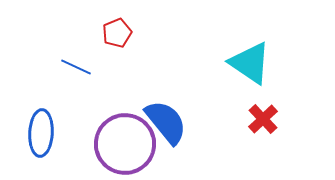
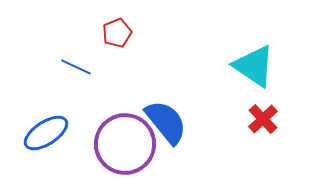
cyan triangle: moved 4 px right, 3 px down
blue ellipse: moved 5 px right; rotated 54 degrees clockwise
